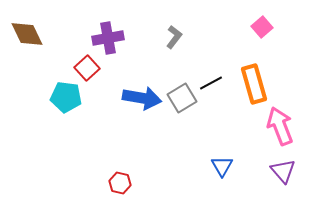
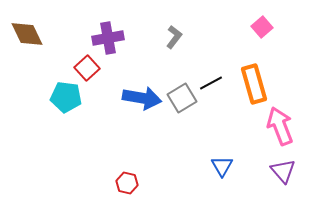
red hexagon: moved 7 px right
